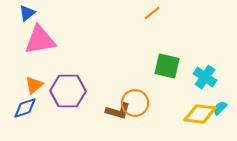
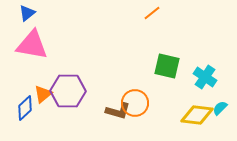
pink triangle: moved 8 px left, 5 px down; rotated 20 degrees clockwise
orange triangle: moved 9 px right, 9 px down
blue diamond: rotated 25 degrees counterclockwise
yellow diamond: moved 3 px left, 1 px down
